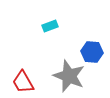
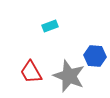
blue hexagon: moved 3 px right, 4 px down
red trapezoid: moved 8 px right, 10 px up
